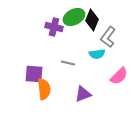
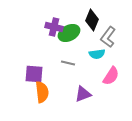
green ellipse: moved 5 px left, 16 px down
pink semicircle: moved 8 px left; rotated 12 degrees counterclockwise
orange semicircle: moved 2 px left, 3 px down
